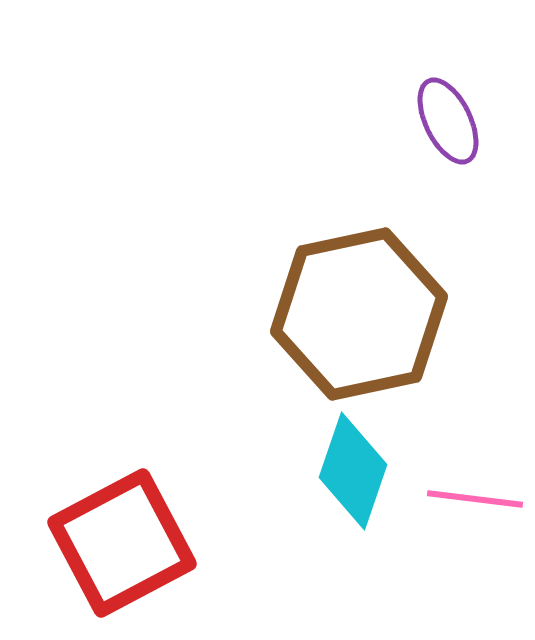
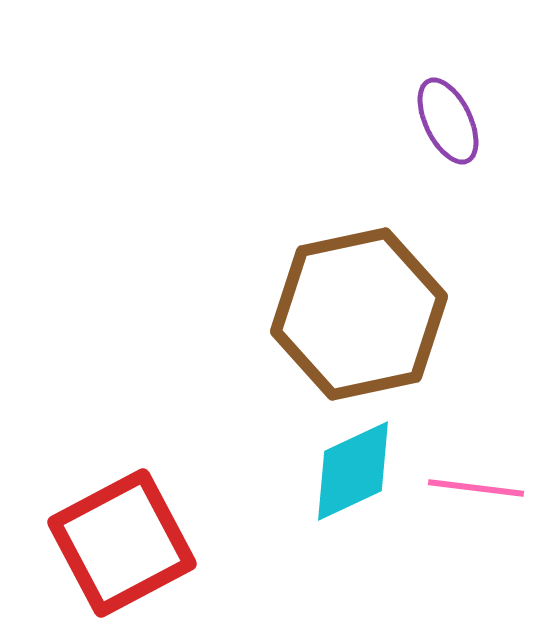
cyan diamond: rotated 46 degrees clockwise
pink line: moved 1 px right, 11 px up
